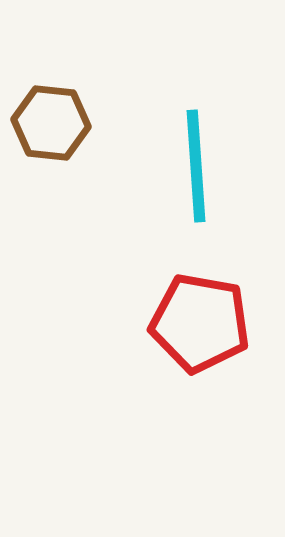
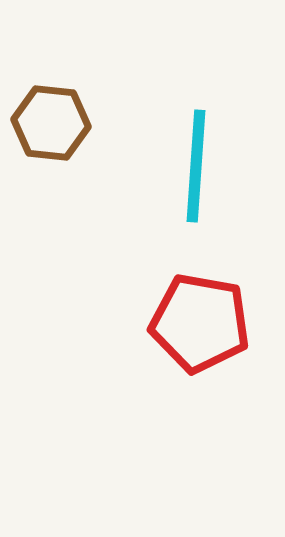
cyan line: rotated 8 degrees clockwise
